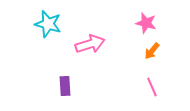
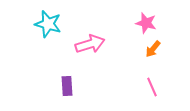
orange arrow: moved 1 px right, 2 px up
purple rectangle: moved 2 px right
